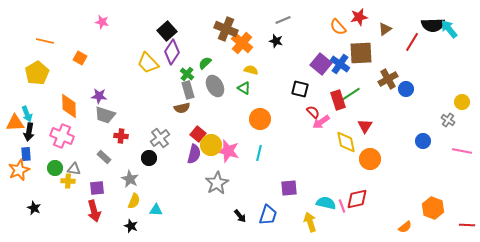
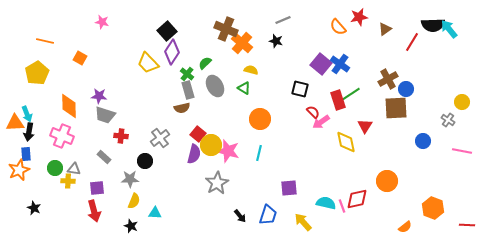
brown square at (361, 53): moved 35 px right, 55 px down
black circle at (149, 158): moved 4 px left, 3 px down
orange circle at (370, 159): moved 17 px right, 22 px down
gray star at (130, 179): rotated 30 degrees counterclockwise
cyan triangle at (156, 210): moved 1 px left, 3 px down
yellow arrow at (310, 222): moved 7 px left; rotated 24 degrees counterclockwise
